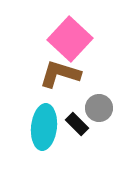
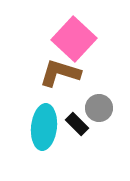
pink square: moved 4 px right
brown L-shape: moved 1 px up
